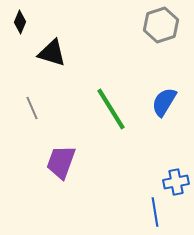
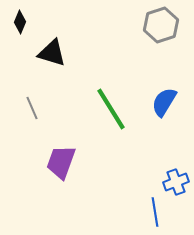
blue cross: rotated 10 degrees counterclockwise
